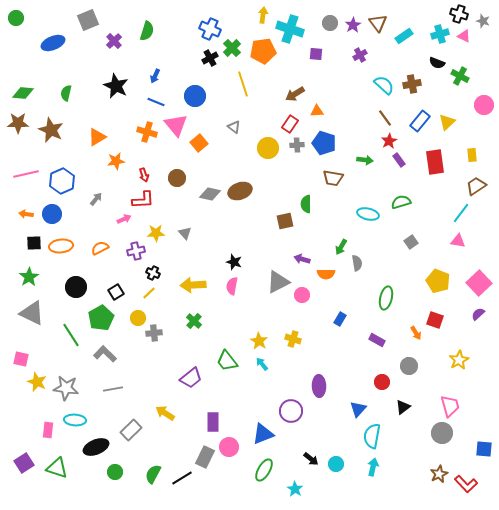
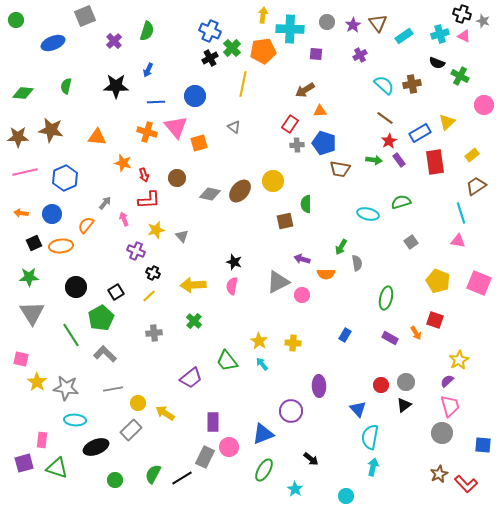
black cross at (459, 14): moved 3 px right
green circle at (16, 18): moved 2 px down
gray square at (88, 20): moved 3 px left, 4 px up
gray circle at (330, 23): moved 3 px left, 1 px up
blue cross at (210, 29): moved 2 px down
cyan cross at (290, 29): rotated 16 degrees counterclockwise
blue arrow at (155, 76): moved 7 px left, 6 px up
yellow line at (243, 84): rotated 30 degrees clockwise
black star at (116, 86): rotated 25 degrees counterclockwise
green semicircle at (66, 93): moved 7 px up
brown arrow at (295, 94): moved 10 px right, 4 px up
blue line at (156, 102): rotated 24 degrees counterclockwise
orange triangle at (317, 111): moved 3 px right
brown line at (385, 118): rotated 18 degrees counterclockwise
blue rectangle at (420, 121): moved 12 px down; rotated 20 degrees clockwise
brown star at (18, 123): moved 14 px down
pink triangle at (176, 125): moved 2 px down
brown star at (51, 130): rotated 15 degrees counterclockwise
orange triangle at (97, 137): rotated 36 degrees clockwise
orange square at (199, 143): rotated 24 degrees clockwise
yellow circle at (268, 148): moved 5 px right, 33 px down
yellow rectangle at (472, 155): rotated 56 degrees clockwise
green arrow at (365, 160): moved 9 px right
orange star at (116, 161): moved 7 px right, 2 px down; rotated 24 degrees clockwise
pink line at (26, 174): moved 1 px left, 2 px up
brown trapezoid at (333, 178): moved 7 px right, 9 px up
blue hexagon at (62, 181): moved 3 px right, 3 px up
brown ellipse at (240, 191): rotated 30 degrees counterclockwise
gray arrow at (96, 199): moved 9 px right, 4 px down
red L-shape at (143, 200): moved 6 px right
cyan line at (461, 213): rotated 55 degrees counterclockwise
orange arrow at (26, 214): moved 5 px left, 1 px up
pink arrow at (124, 219): rotated 88 degrees counterclockwise
yellow star at (156, 233): moved 3 px up; rotated 12 degrees counterclockwise
gray triangle at (185, 233): moved 3 px left, 3 px down
black square at (34, 243): rotated 21 degrees counterclockwise
orange semicircle at (100, 248): moved 14 px left, 23 px up; rotated 24 degrees counterclockwise
purple cross at (136, 251): rotated 36 degrees clockwise
green star at (29, 277): rotated 30 degrees clockwise
pink square at (479, 283): rotated 25 degrees counterclockwise
yellow line at (149, 293): moved 3 px down
gray triangle at (32, 313): rotated 32 degrees clockwise
purple semicircle at (478, 314): moved 31 px left, 67 px down
yellow circle at (138, 318): moved 85 px down
blue rectangle at (340, 319): moved 5 px right, 16 px down
yellow cross at (293, 339): moved 4 px down; rotated 14 degrees counterclockwise
purple rectangle at (377, 340): moved 13 px right, 2 px up
gray circle at (409, 366): moved 3 px left, 16 px down
yellow star at (37, 382): rotated 12 degrees clockwise
red circle at (382, 382): moved 1 px left, 3 px down
black triangle at (403, 407): moved 1 px right, 2 px up
blue triangle at (358, 409): rotated 24 degrees counterclockwise
pink rectangle at (48, 430): moved 6 px left, 10 px down
cyan semicircle at (372, 436): moved 2 px left, 1 px down
blue square at (484, 449): moved 1 px left, 4 px up
purple square at (24, 463): rotated 18 degrees clockwise
cyan circle at (336, 464): moved 10 px right, 32 px down
green circle at (115, 472): moved 8 px down
